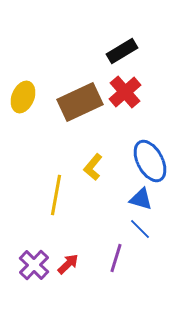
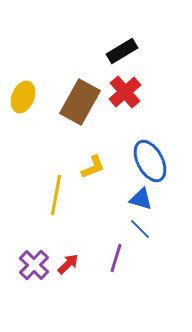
brown rectangle: rotated 36 degrees counterclockwise
yellow L-shape: rotated 152 degrees counterclockwise
